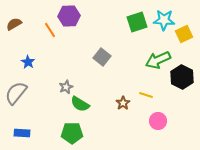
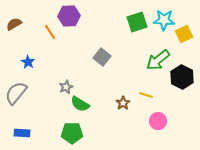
orange line: moved 2 px down
green arrow: rotated 15 degrees counterclockwise
